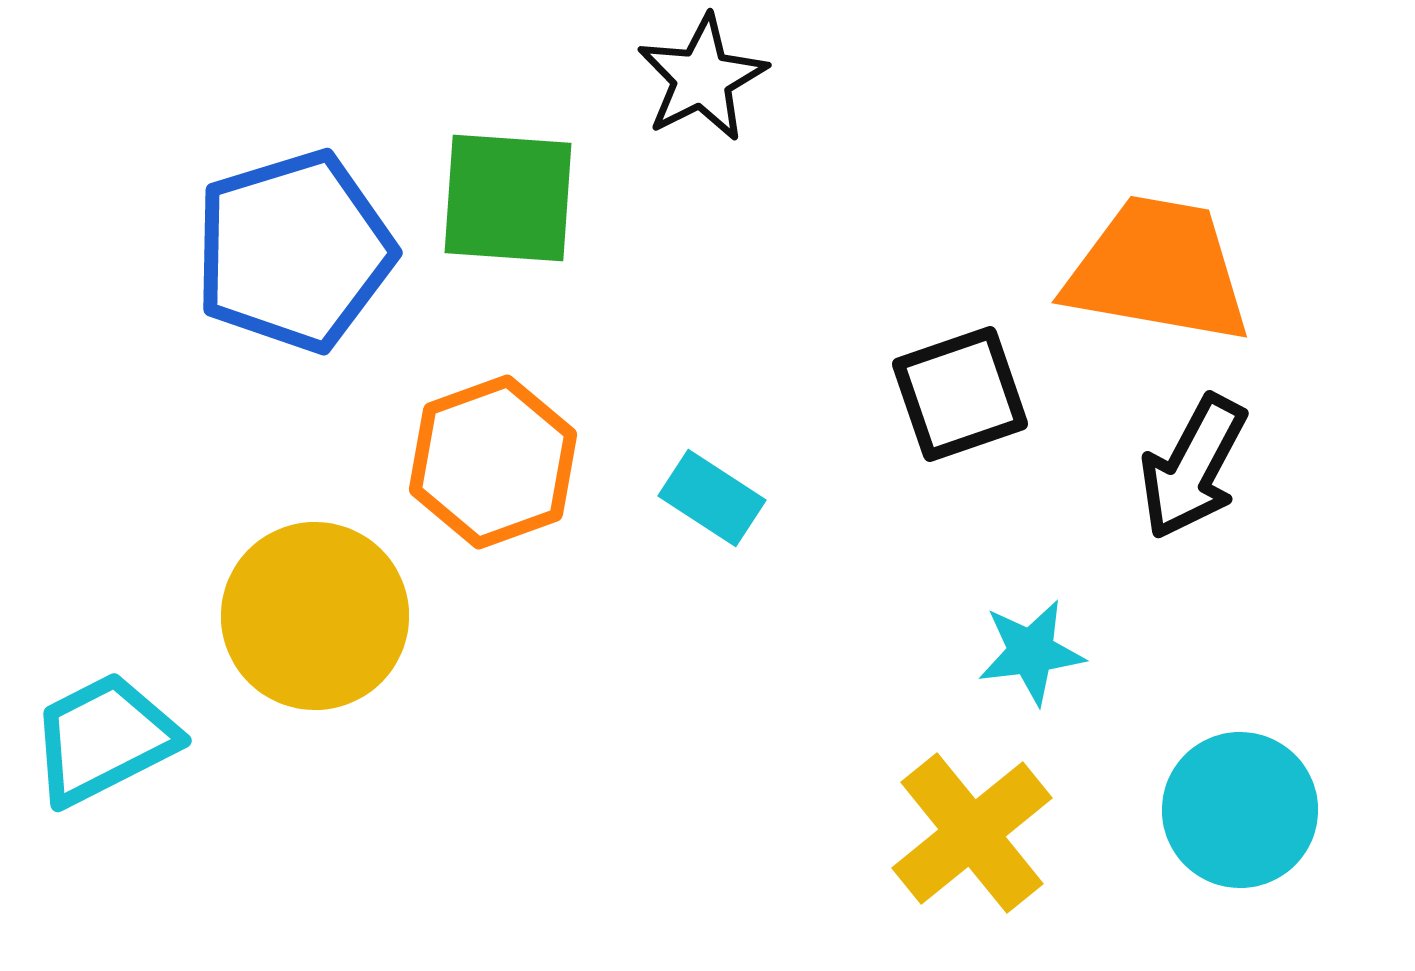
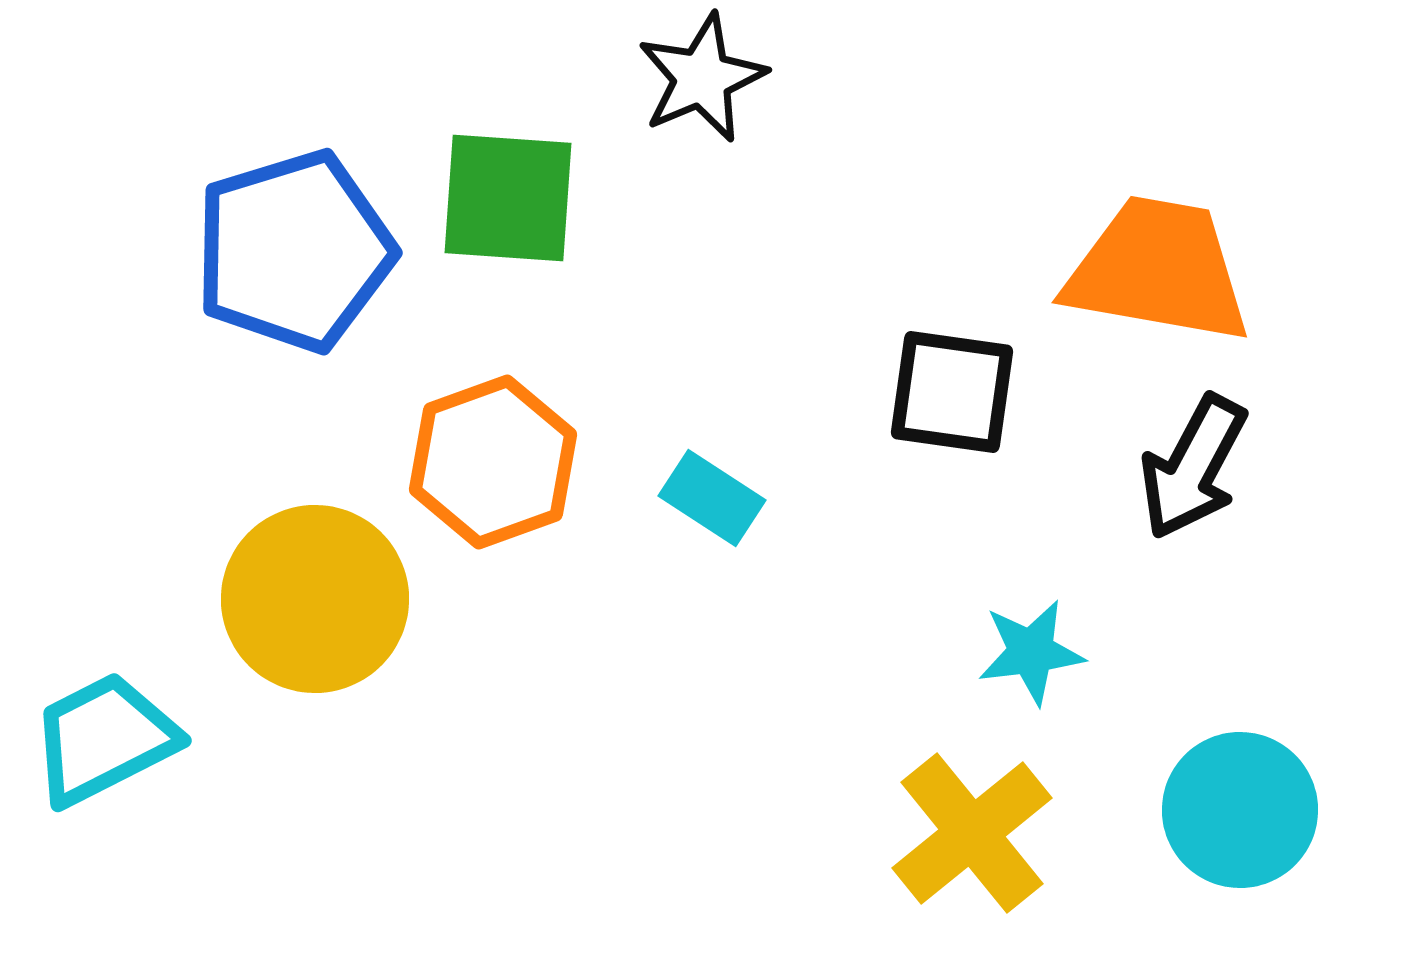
black star: rotated 4 degrees clockwise
black square: moved 8 px left, 2 px up; rotated 27 degrees clockwise
yellow circle: moved 17 px up
